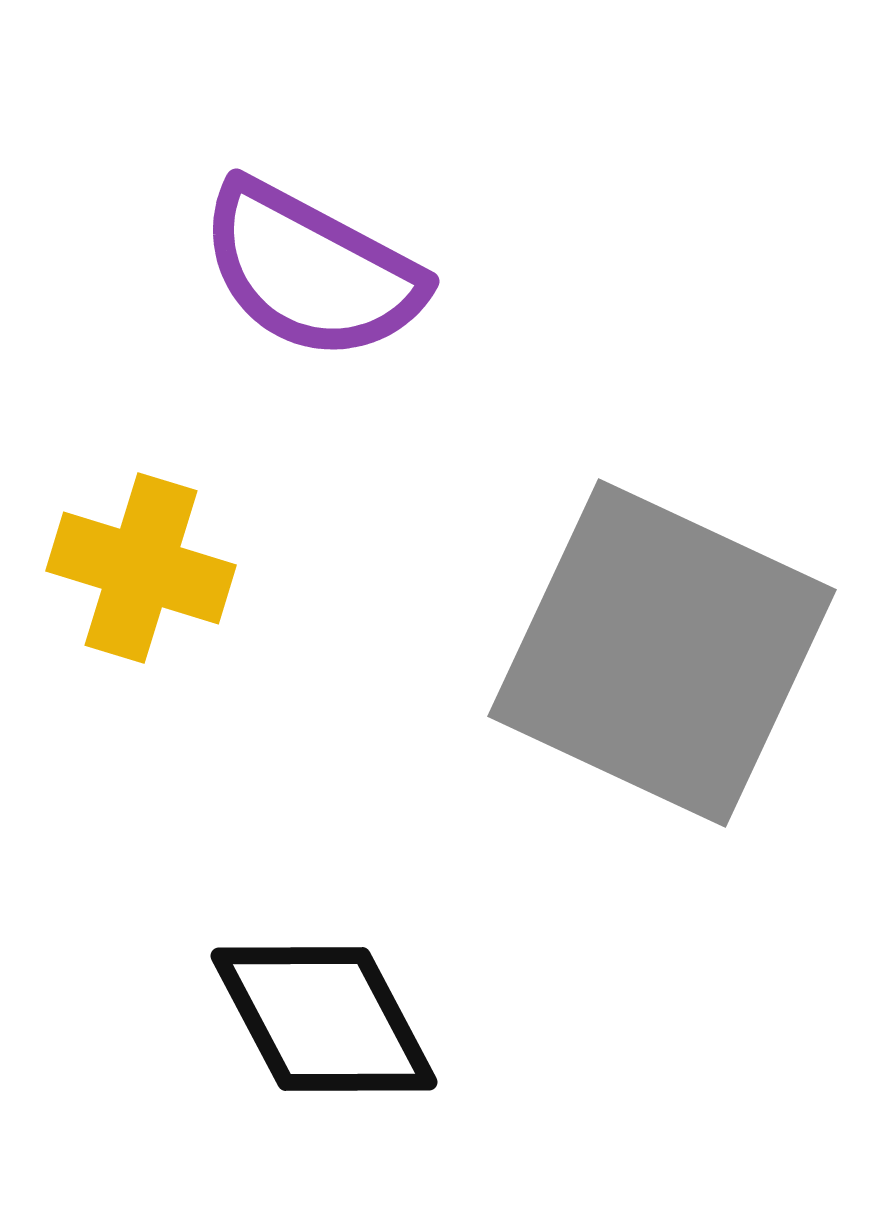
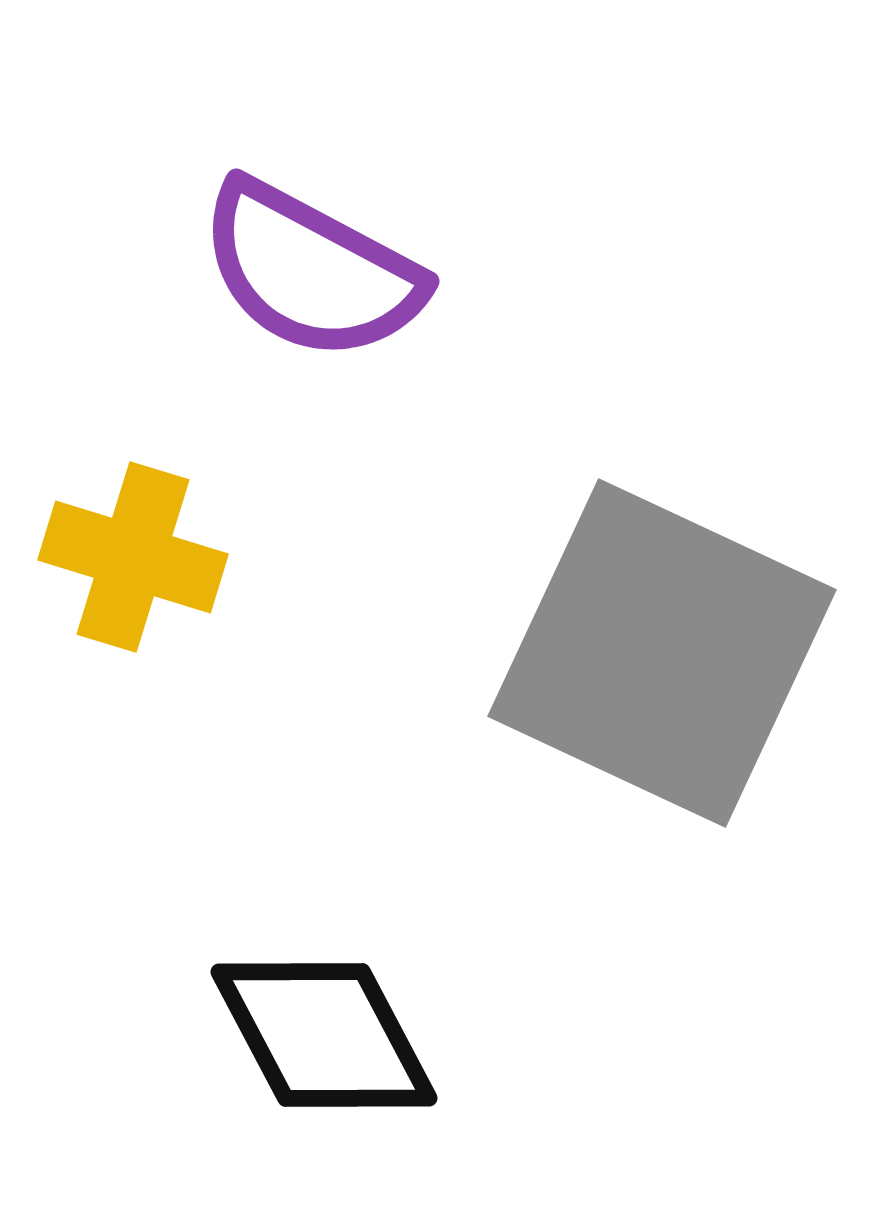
yellow cross: moved 8 px left, 11 px up
black diamond: moved 16 px down
